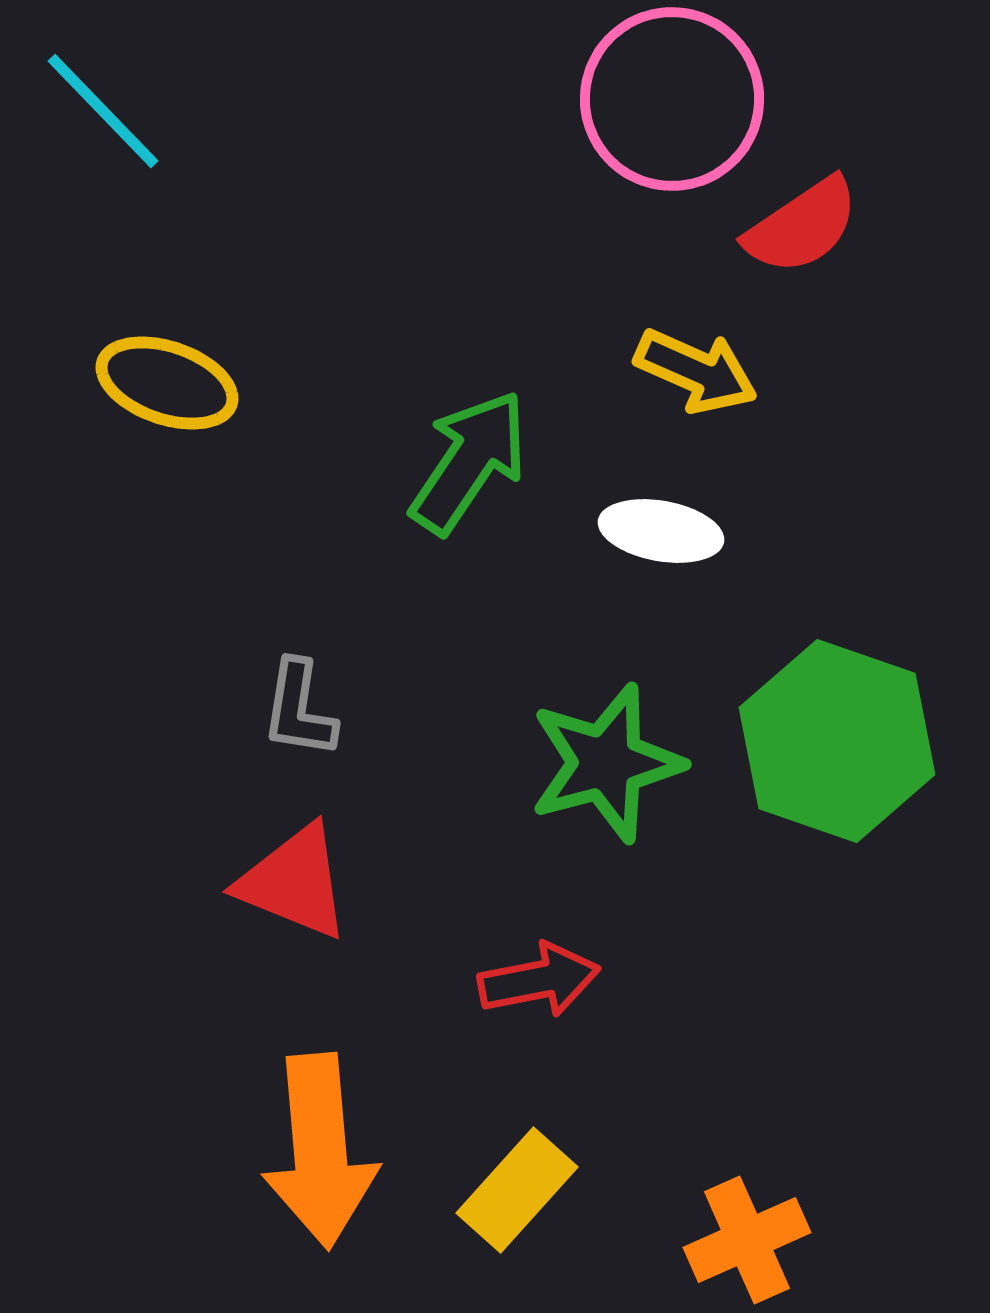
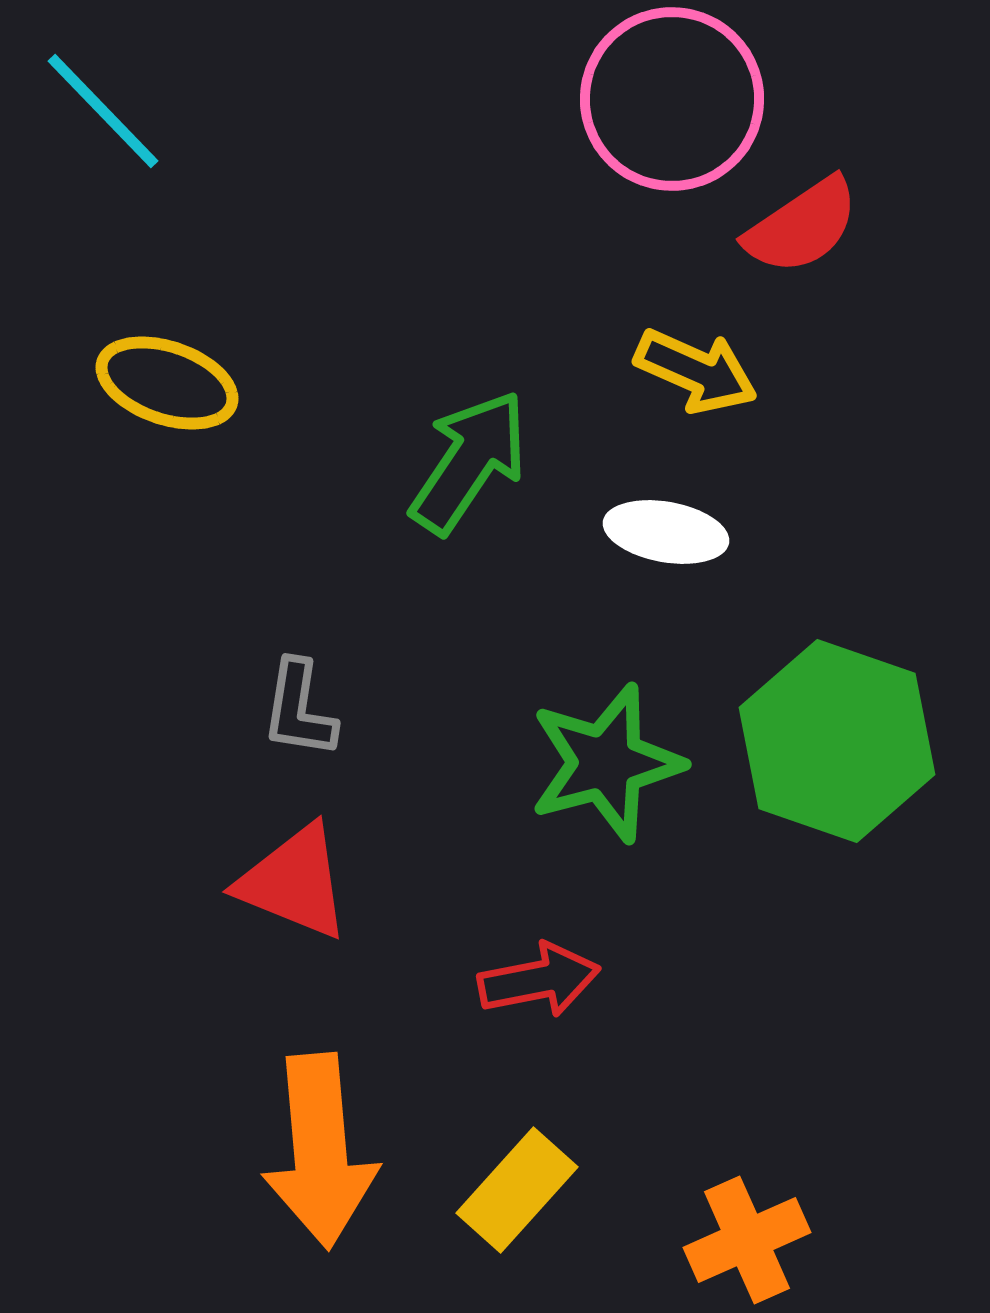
white ellipse: moved 5 px right, 1 px down
